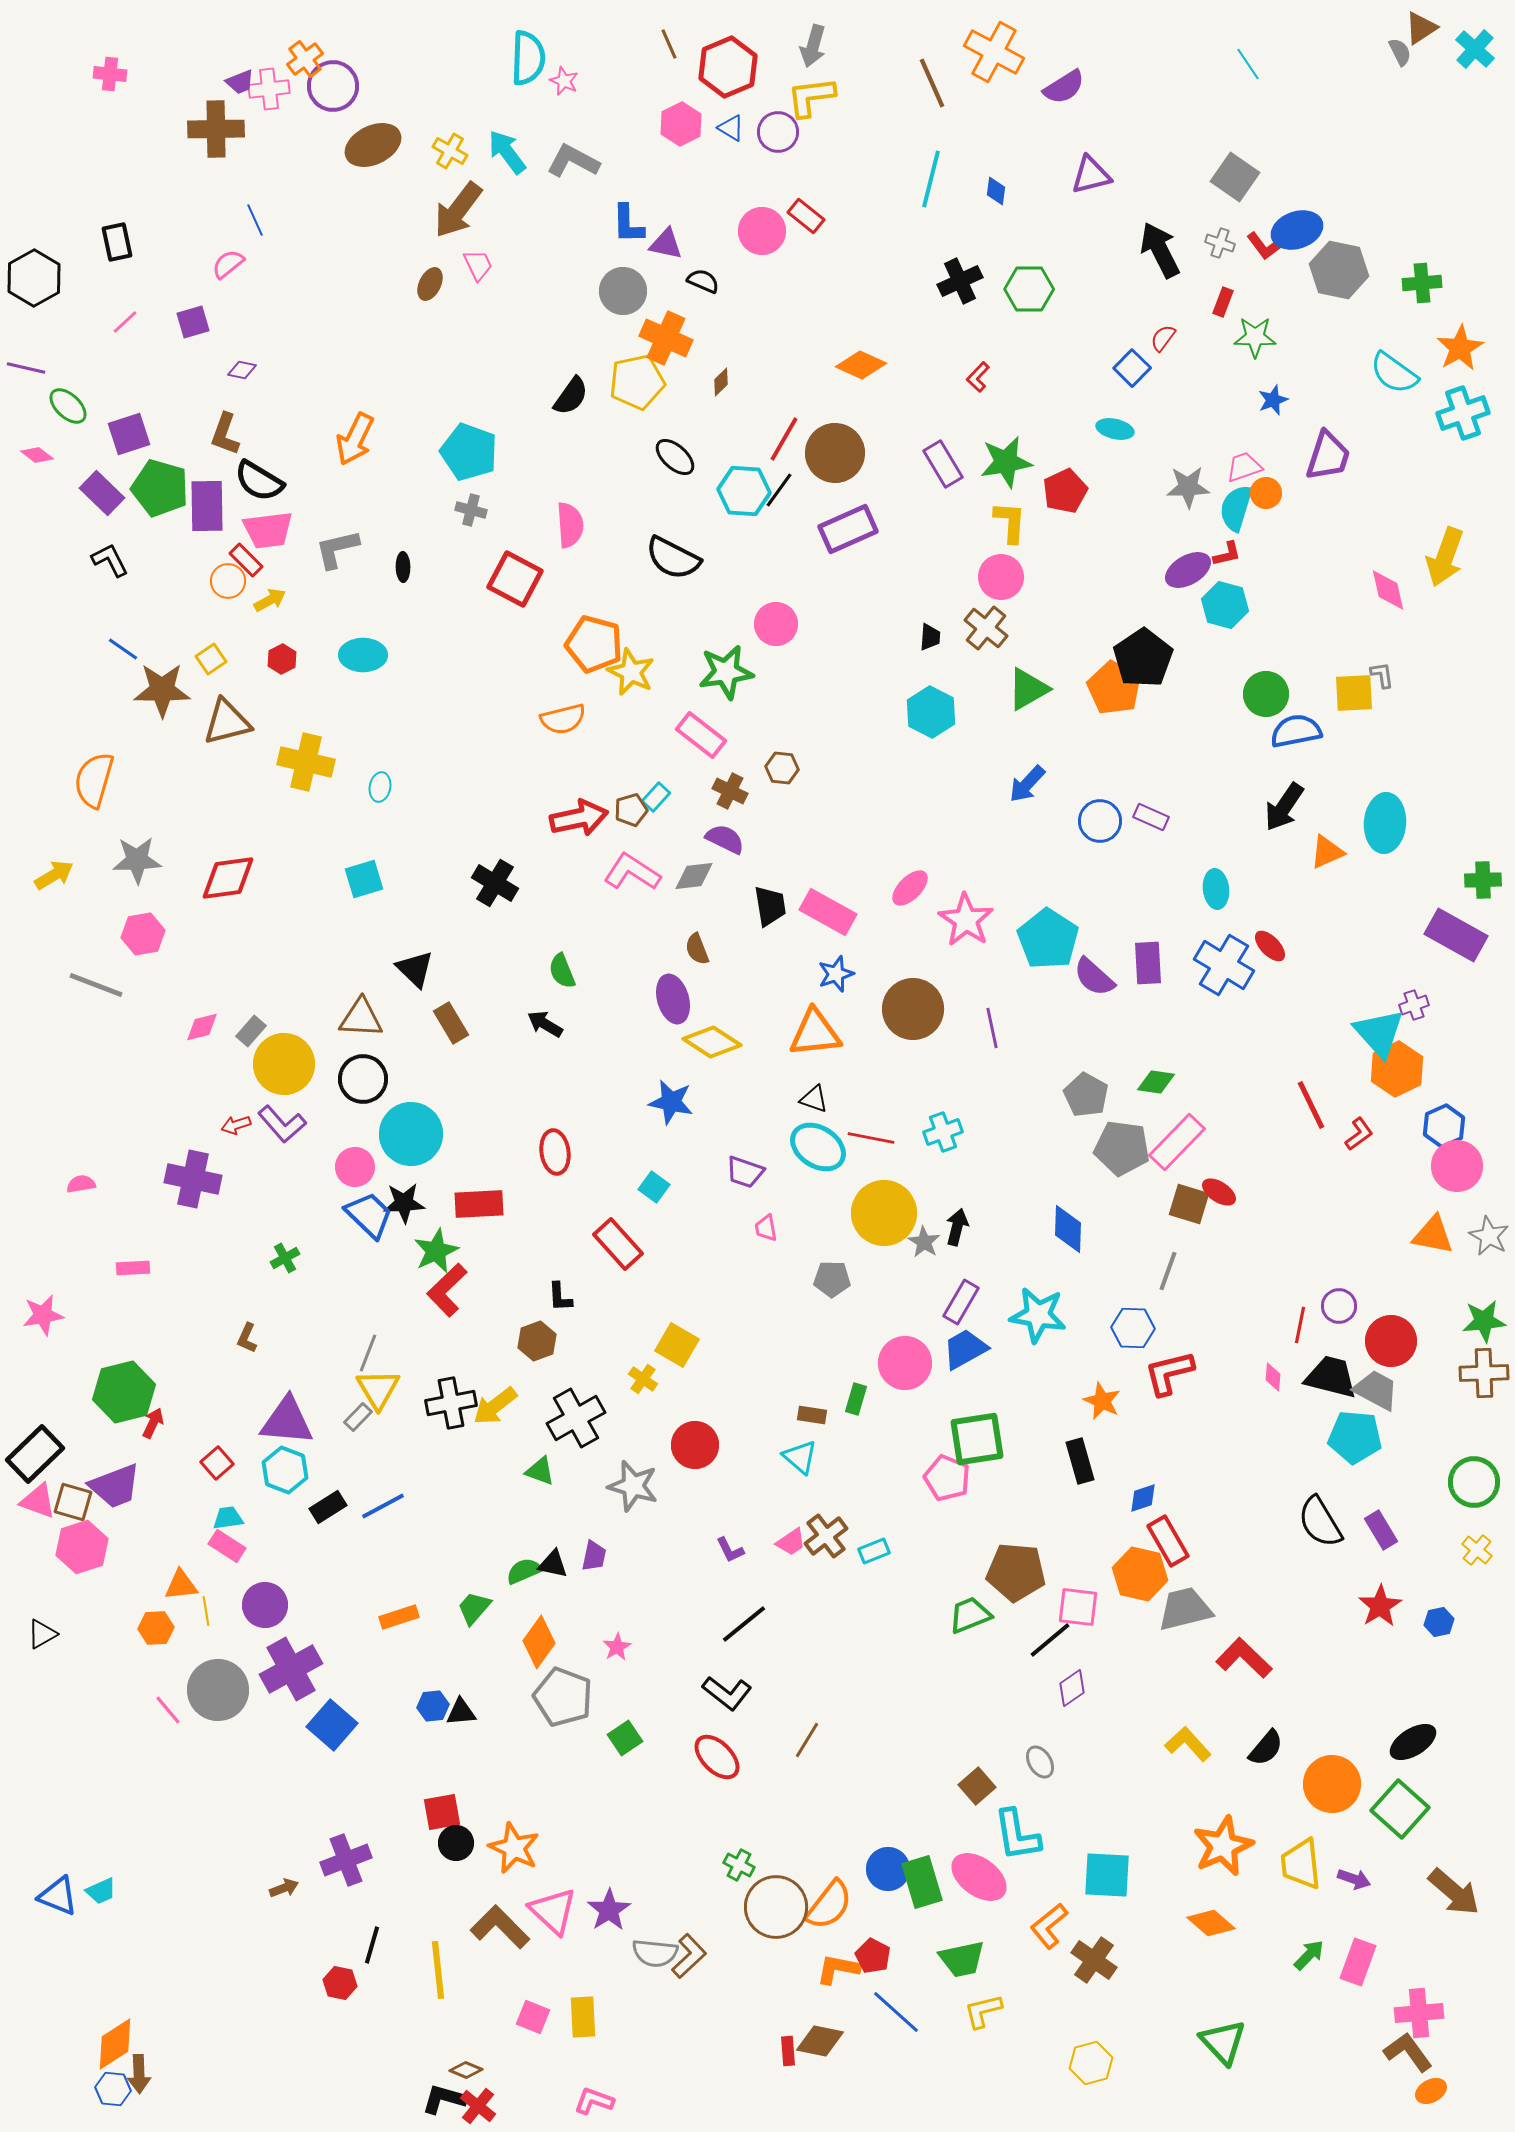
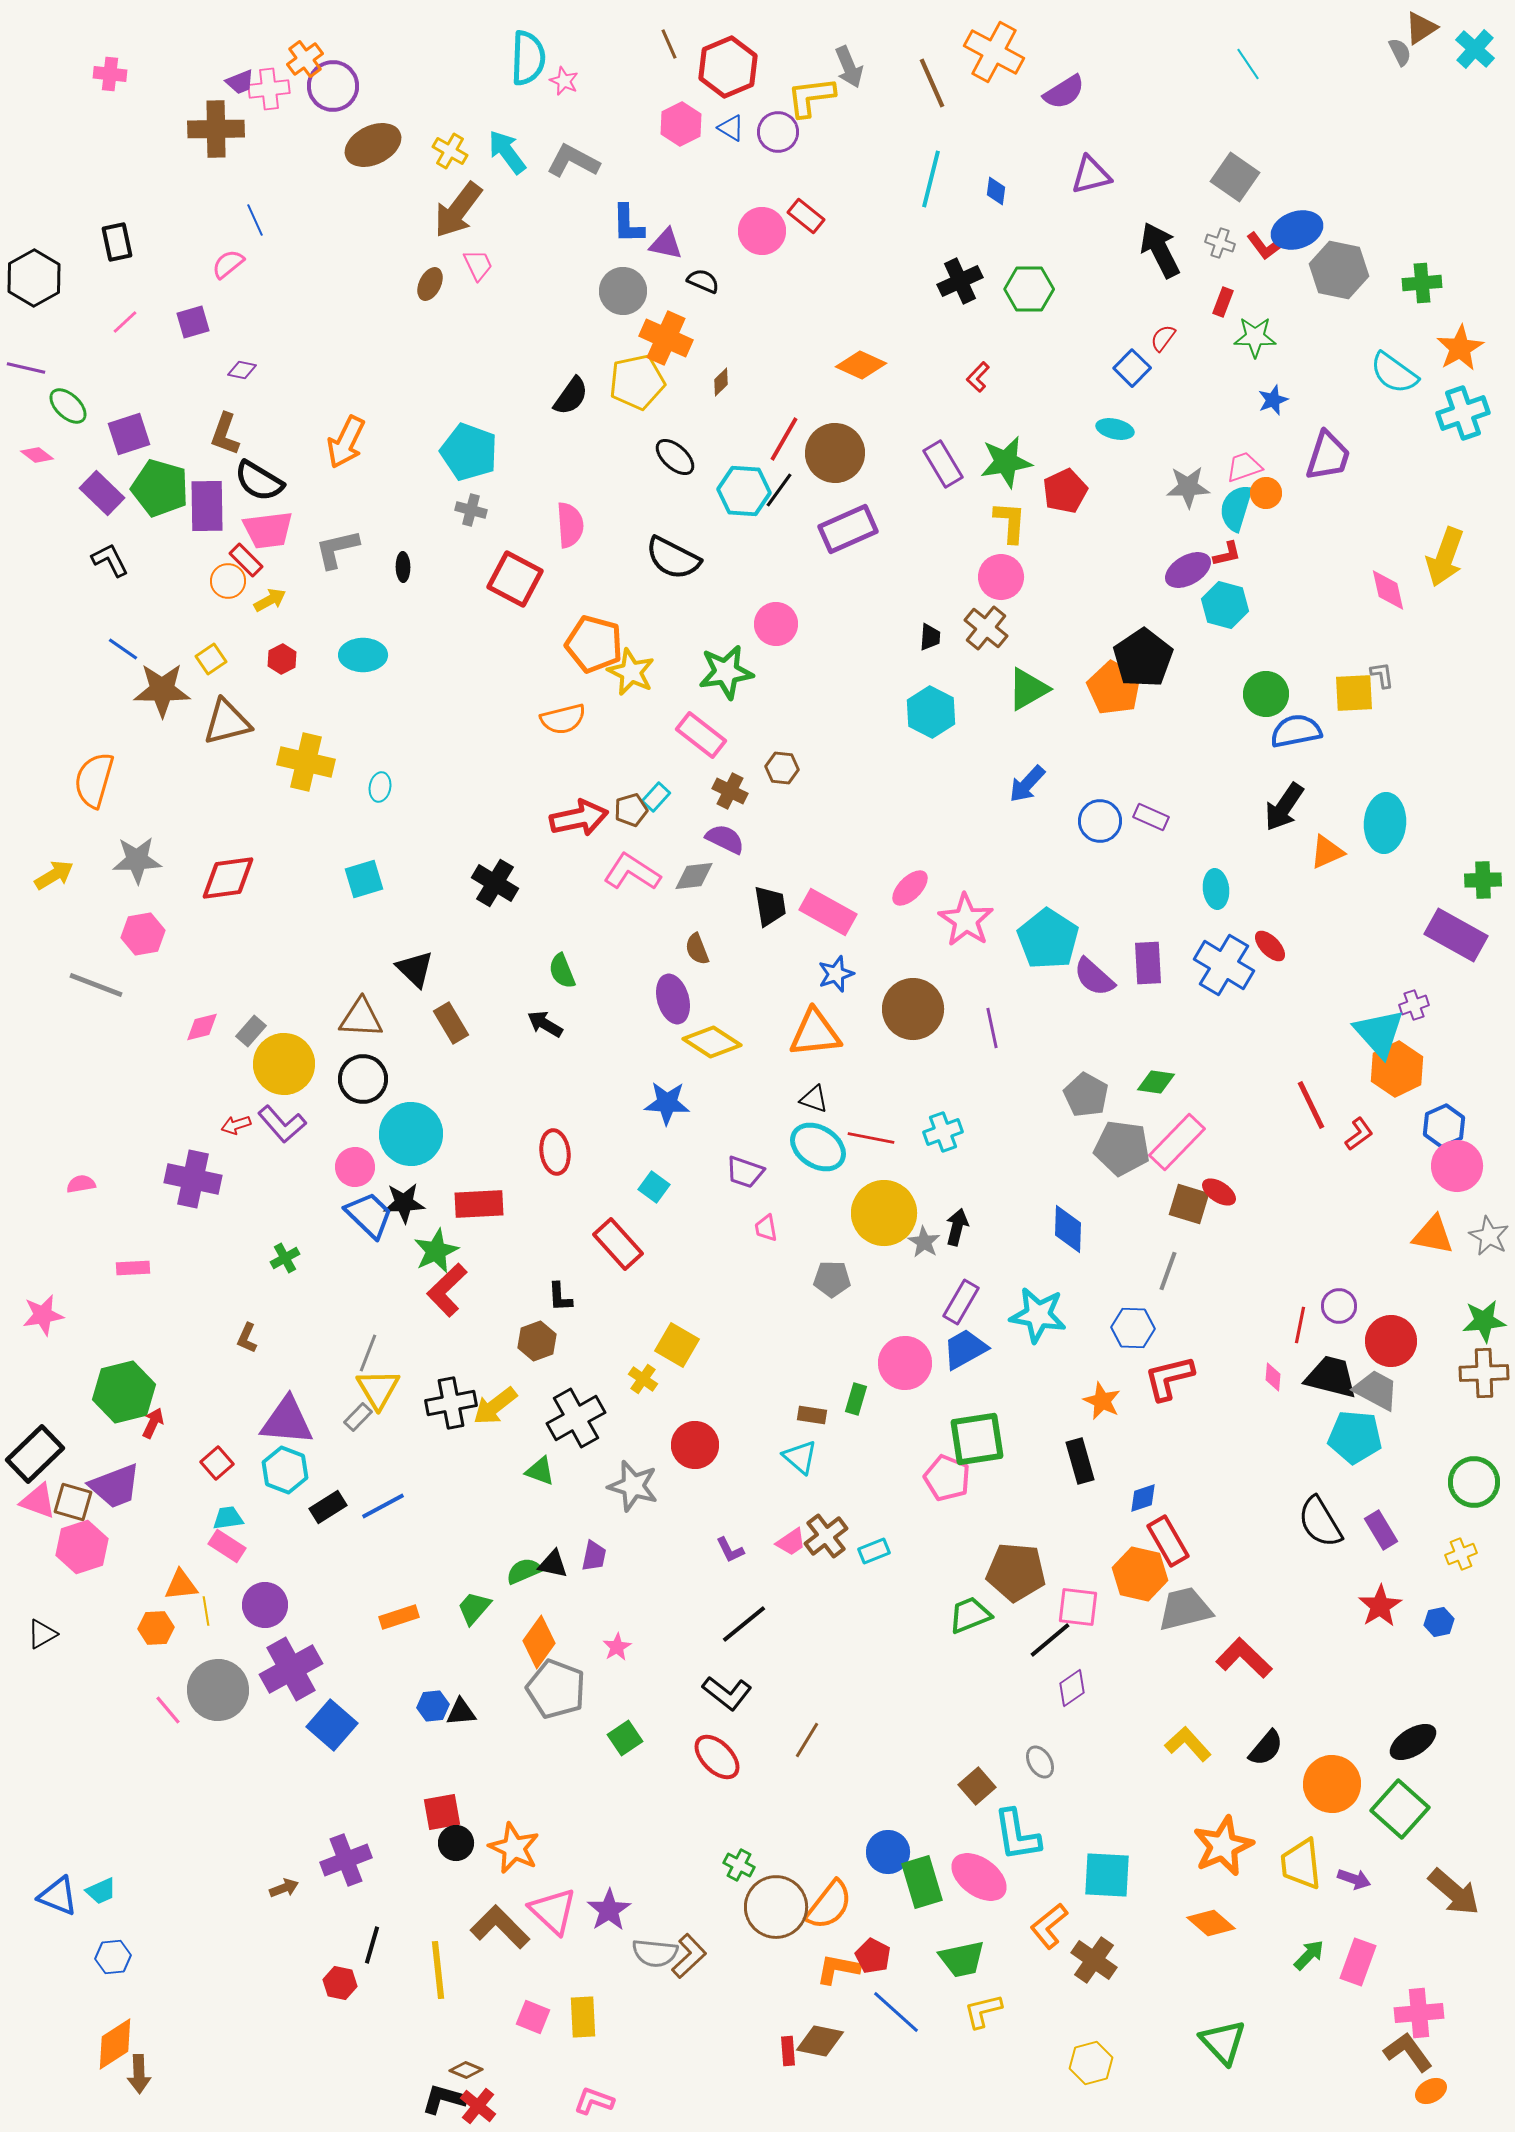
gray arrow at (813, 46): moved 36 px right, 21 px down; rotated 39 degrees counterclockwise
purple semicircle at (1064, 87): moved 5 px down
orange arrow at (355, 439): moved 9 px left, 3 px down
blue star at (671, 1102): moved 4 px left, 1 px down; rotated 9 degrees counterclockwise
red L-shape at (1169, 1373): moved 5 px down
yellow cross at (1477, 1550): moved 16 px left, 4 px down; rotated 28 degrees clockwise
gray pentagon at (563, 1697): moved 7 px left, 8 px up
blue circle at (888, 1869): moved 17 px up
blue hexagon at (113, 2089): moved 132 px up; rotated 12 degrees counterclockwise
